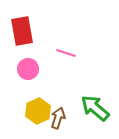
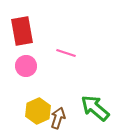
pink circle: moved 2 px left, 3 px up
